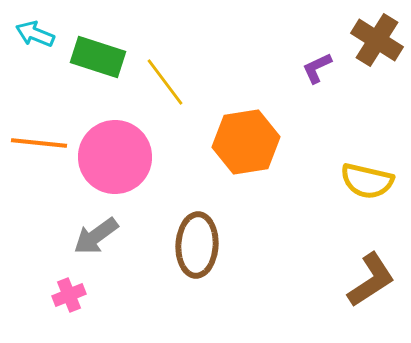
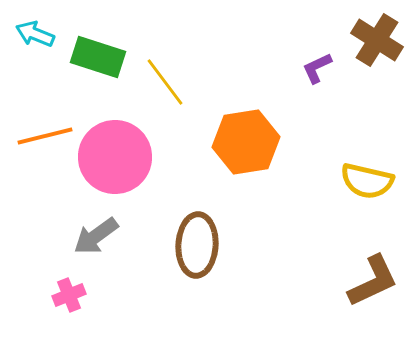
orange line: moved 6 px right, 7 px up; rotated 20 degrees counterclockwise
brown L-shape: moved 2 px right, 1 px down; rotated 8 degrees clockwise
